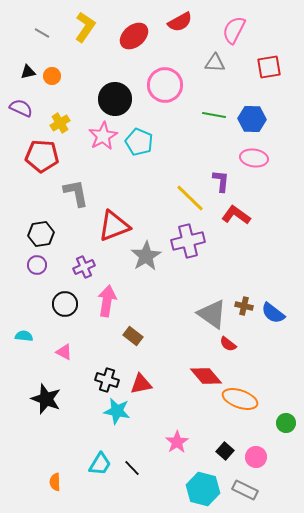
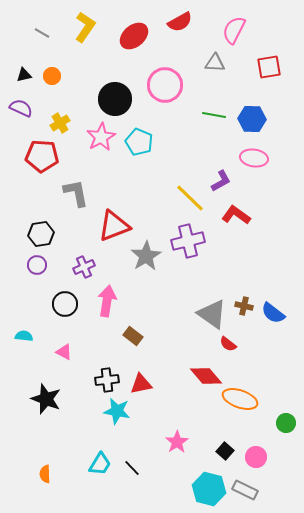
black triangle at (28, 72): moved 4 px left, 3 px down
pink star at (103, 136): moved 2 px left, 1 px down
purple L-shape at (221, 181): rotated 55 degrees clockwise
black cross at (107, 380): rotated 25 degrees counterclockwise
orange semicircle at (55, 482): moved 10 px left, 8 px up
cyan hexagon at (203, 489): moved 6 px right
